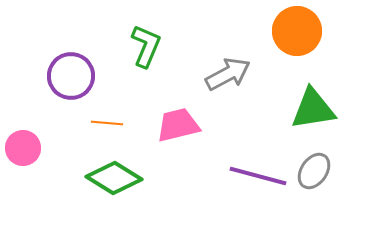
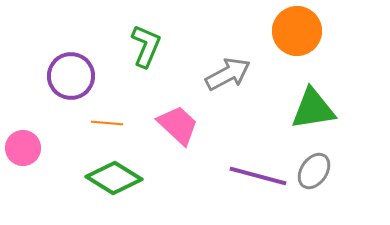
pink trapezoid: rotated 57 degrees clockwise
